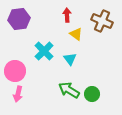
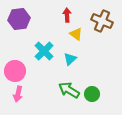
cyan triangle: rotated 24 degrees clockwise
